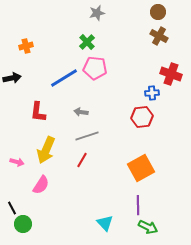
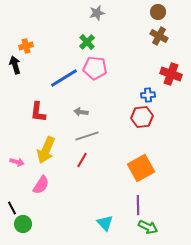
black arrow: moved 3 px right, 13 px up; rotated 96 degrees counterclockwise
blue cross: moved 4 px left, 2 px down
